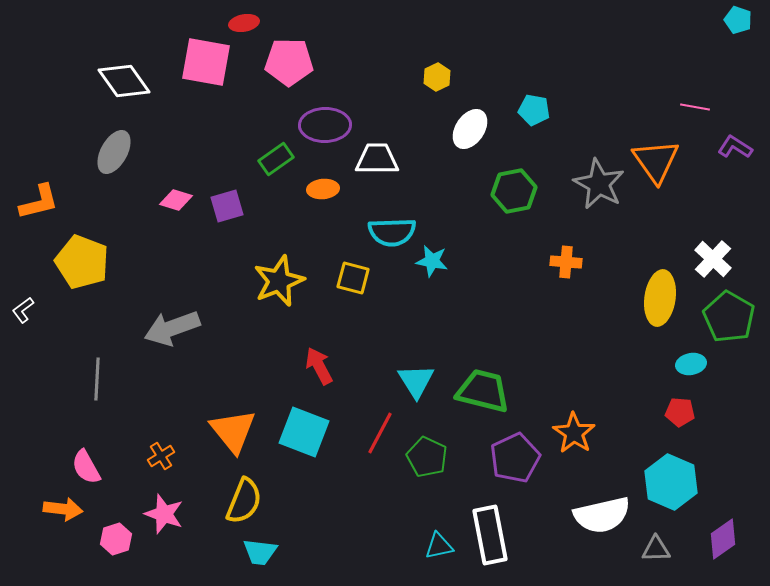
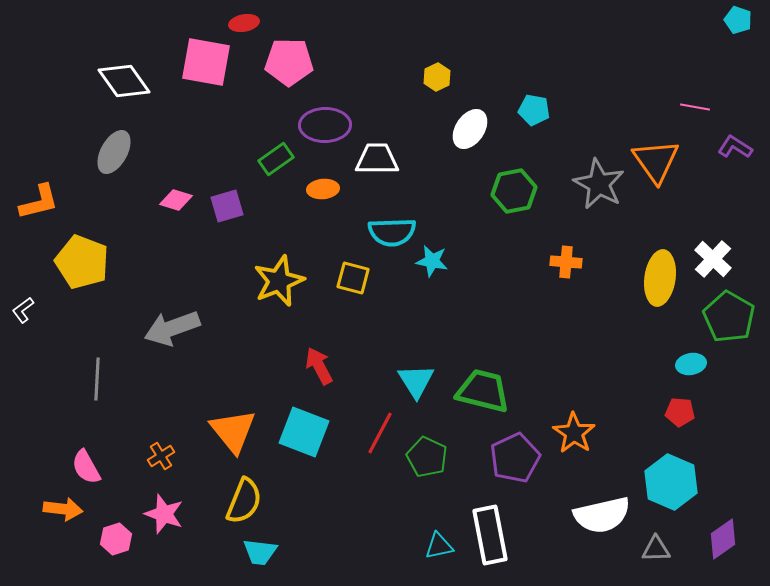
yellow ellipse at (660, 298): moved 20 px up
